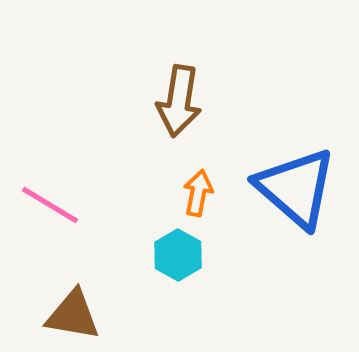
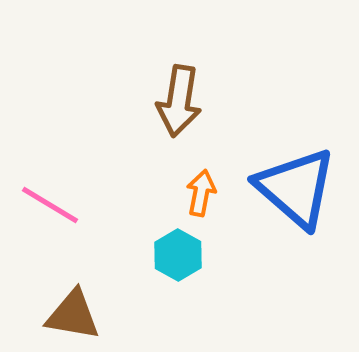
orange arrow: moved 3 px right
